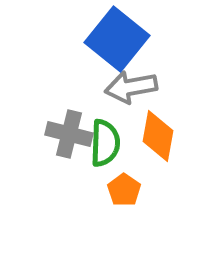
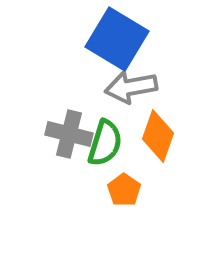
blue square: rotated 8 degrees counterclockwise
orange diamond: rotated 9 degrees clockwise
green semicircle: rotated 15 degrees clockwise
